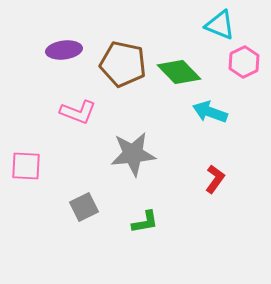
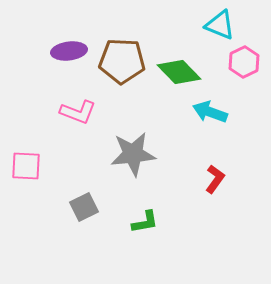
purple ellipse: moved 5 px right, 1 px down
brown pentagon: moved 1 px left, 3 px up; rotated 9 degrees counterclockwise
